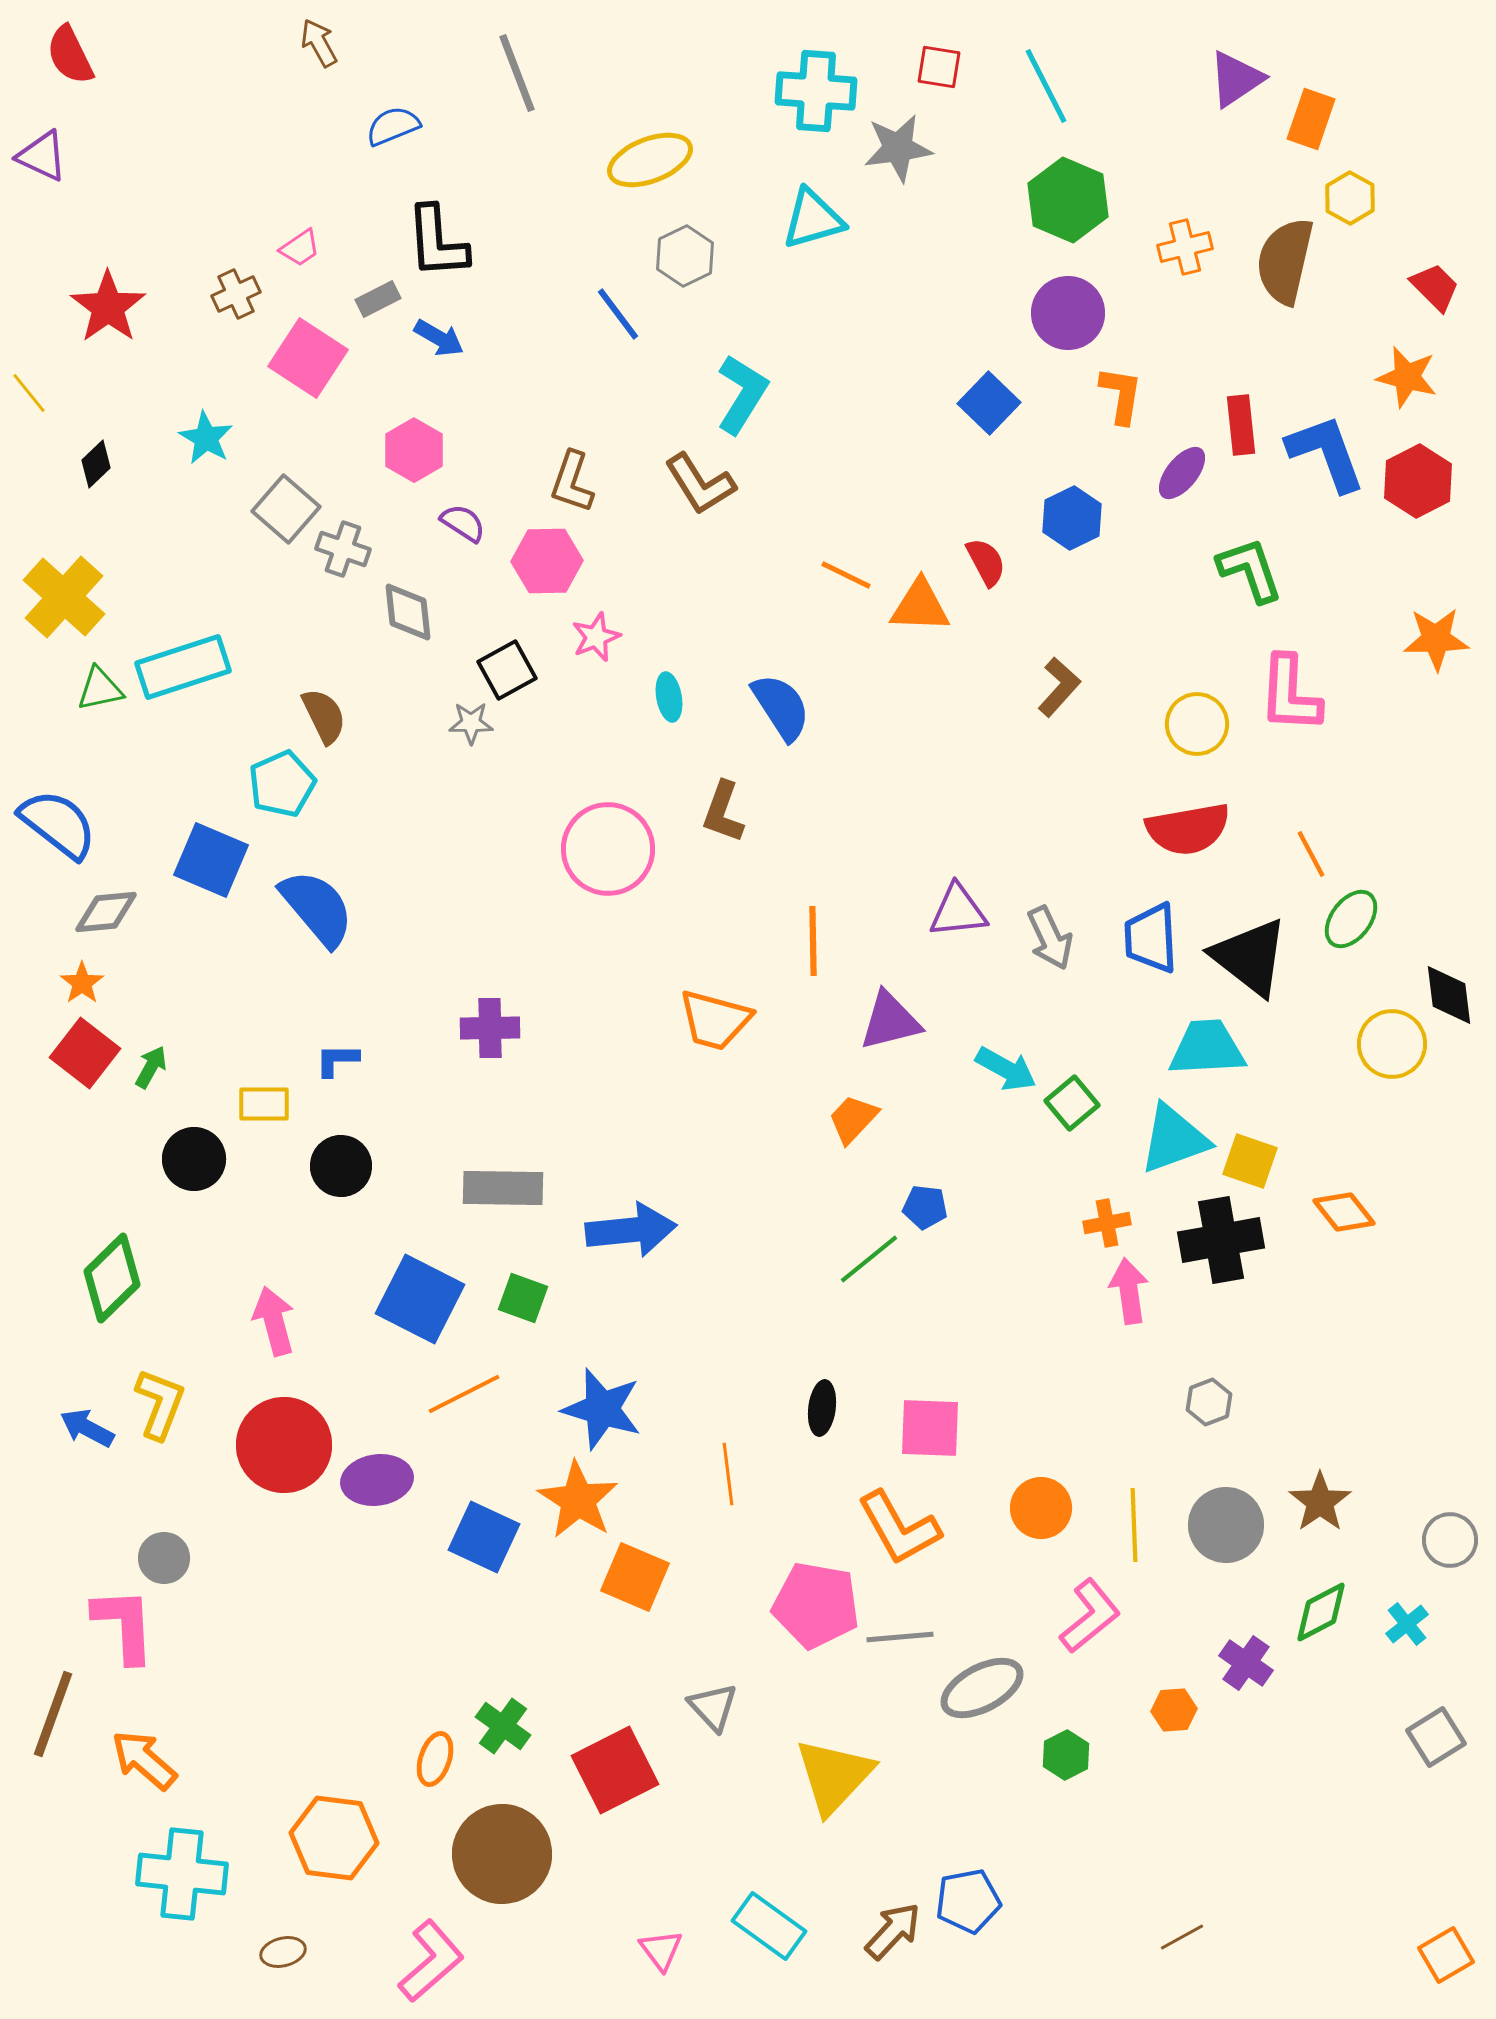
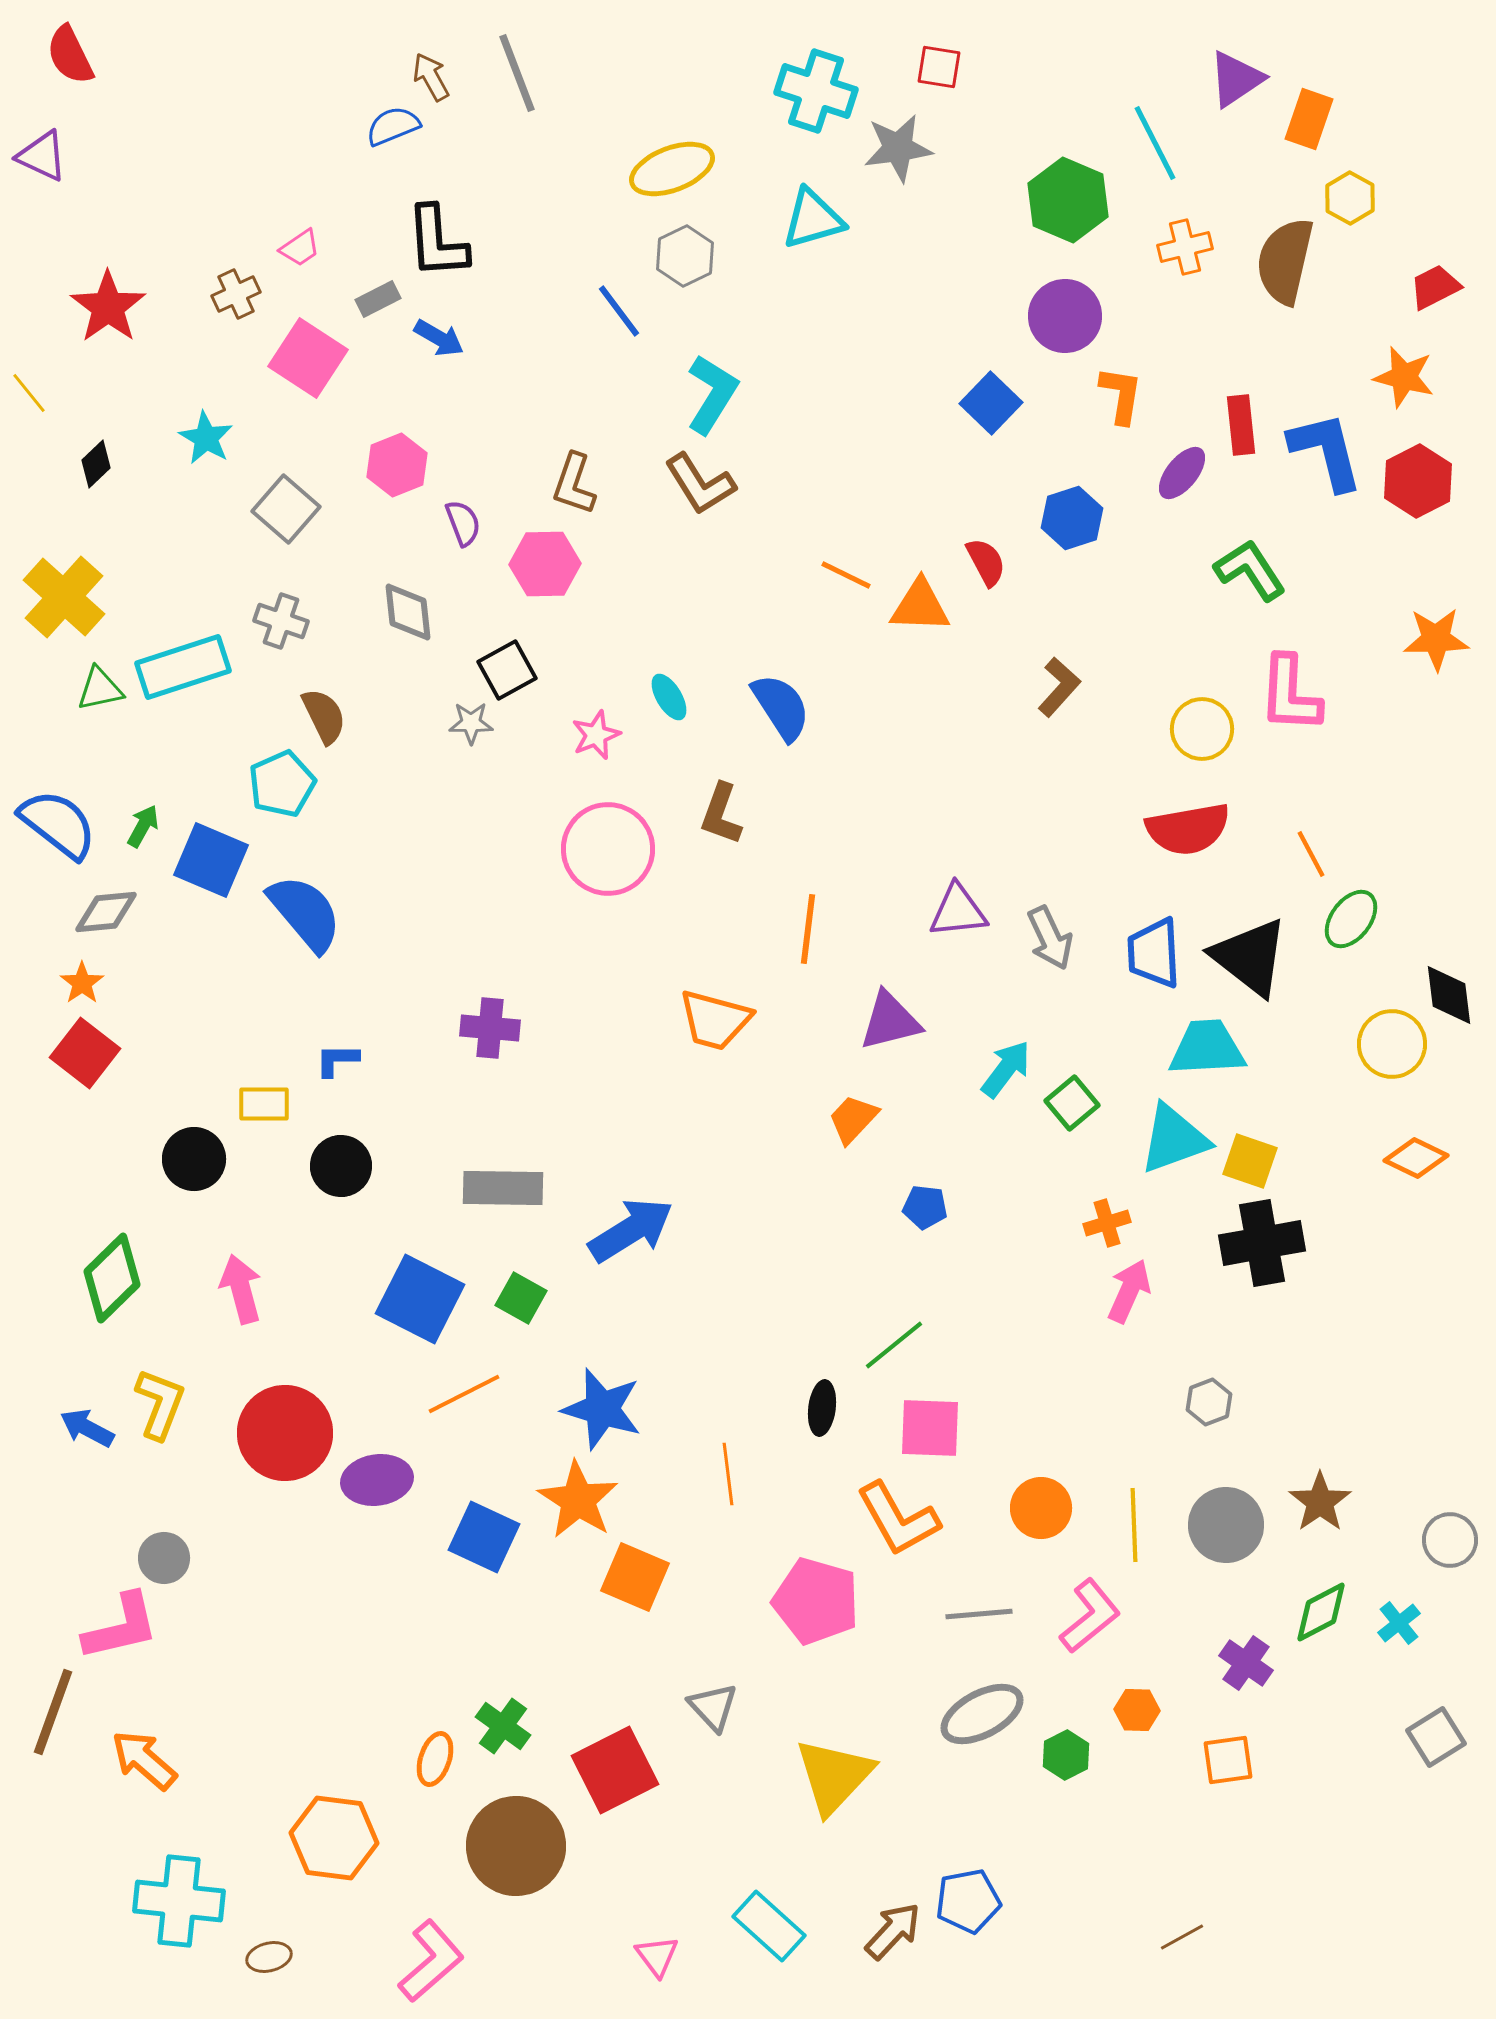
brown arrow at (319, 43): moved 112 px right, 34 px down
cyan line at (1046, 86): moved 109 px right, 57 px down
cyan cross at (816, 91): rotated 14 degrees clockwise
orange rectangle at (1311, 119): moved 2 px left
yellow ellipse at (650, 160): moved 22 px right, 9 px down
red trapezoid at (1435, 287): rotated 72 degrees counterclockwise
purple circle at (1068, 313): moved 3 px left, 3 px down
blue line at (618, 314): moved 1 px right, 3 px up
orange star at (1407, 377): moved 3 px left
cyan L-shape at (742, 394): moved 30 px left
blue square at (989, 403): moved 2 px right
pink hexagon at (414, 450): moved 17 px left, 15 px down; rotated 8 degrees clockwise
blue L-shape at (1326, 453): moved 2 px up; rotated 6 degrees clockwise
brown L-shape at (572, 482): moved 2 px right, 2 px down
blue hexagon at (1072, 518): rotated 8 degrees clockwise
purple semicircle at (463, 523): rotated 36 degrees clockwise
gray cross at (343, 549): moved 62 px left, 72 px down
pink hexagon at (547, 561): moved 2 px left, 3 px down
green L-shape at (1250, 570): rotated 14 degrees counterclockwise
pink star at (596, 637): moved 98 px down
cyan ellipse at (669, 697): rotated 21 degrees counterclockwise
yellow circle at (1197, 724): moved 5 px right, 5 px down
brown L-shape at (723, 812): moved 2 px left, 2 px down
blue semicircle at (317, 908): moved 12 px left, 5 px down
blue trapezoid at (1151, 938): moved 3 px right, 15 px down
orange line at (813, 941): moved 5 px left, 12 px up; rotated 8 degrees clockwise
purple cross at (490, 1028): rotated 6 degrees clockwise
green arrow at (151, 1067): moved 8 px left, 241 px up
cyan arrow at (1006, 1069): rotated 82 degrees counterclockwise
orange diamond at (1344, 1212): moved 72 px right, 54 px up; rotated 26 degrees counterclockwise
orange cross at (1107, 1223): rotated 6 degrees counterclockwise
blue arrow at (631, 1230): rotated 26 degrees counterclockwise
black cross at (1221, 1240): moved 41 px right, 3 px down
green line at (869, 1259): moved 25 px right, 86 px down
pink arrow at (1129, 1291): rotated 32 degrees clockwise
green square at (523, 1298): moved 2 px left; rotated 9 degrees clockwise
pink arrow at (274, 1321): moved 33 px left, 32 px up
red circle at (284, 1445): moved 1 px right, 12 px up
orange L-shape at (899, 1528): moved 1 px left, 9 px up
pink pentagon at (816, 1605): moved 4 px up; rotated 6 degrees clockwise
cyan cross at (1407, 1624): moved 8 px left, 1 px up
pink L-shape at (124, 1625): moved 3 px left, 2 px down; rotated 80 degrees clockwise
gray line at (900, 1637): moved 79 px right, 23 px up
gray ellipse at (982, 1688): moved 26 px down
orange hexagon at (1174, 1710): moved 37 px left; rotated 6 degrees clockwise
brown line at (53, 1714): moved 2 px up
brown circle at (502, 1854): moved 14 px right, 8 px up
cyan cross at (182, 1874): moved 3 px left, 27 px down
cyan rectangle at (769, 1926): rotated 6 degrees clockwise
pink triangle at (661, 1950): moved 4 px left, 6 px down
brown ellipse at (283, 1952): moved 14 px left, 5 px down
orange square at (1446, 1955): moved 218 px left, 195 px up; rotated 22 degrees clockwise
